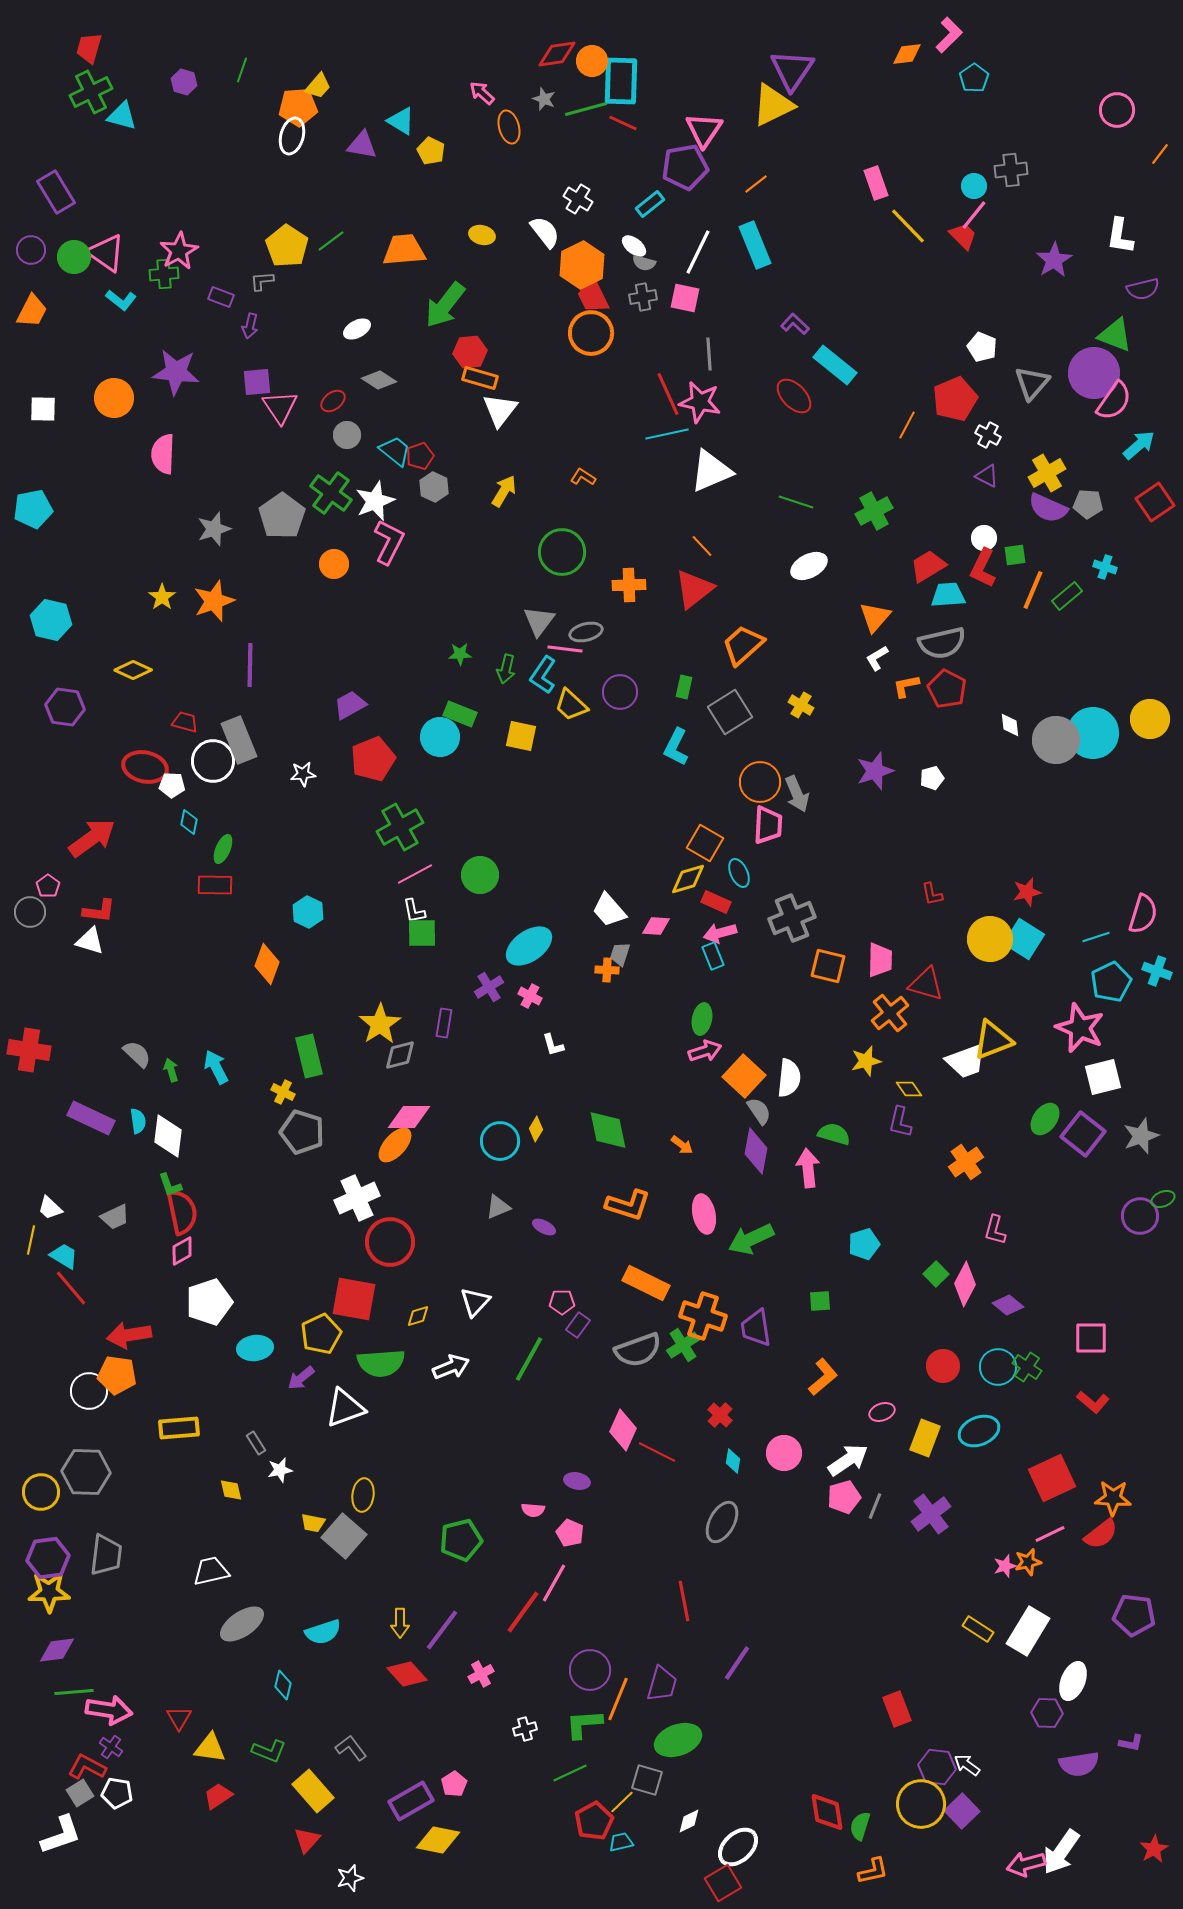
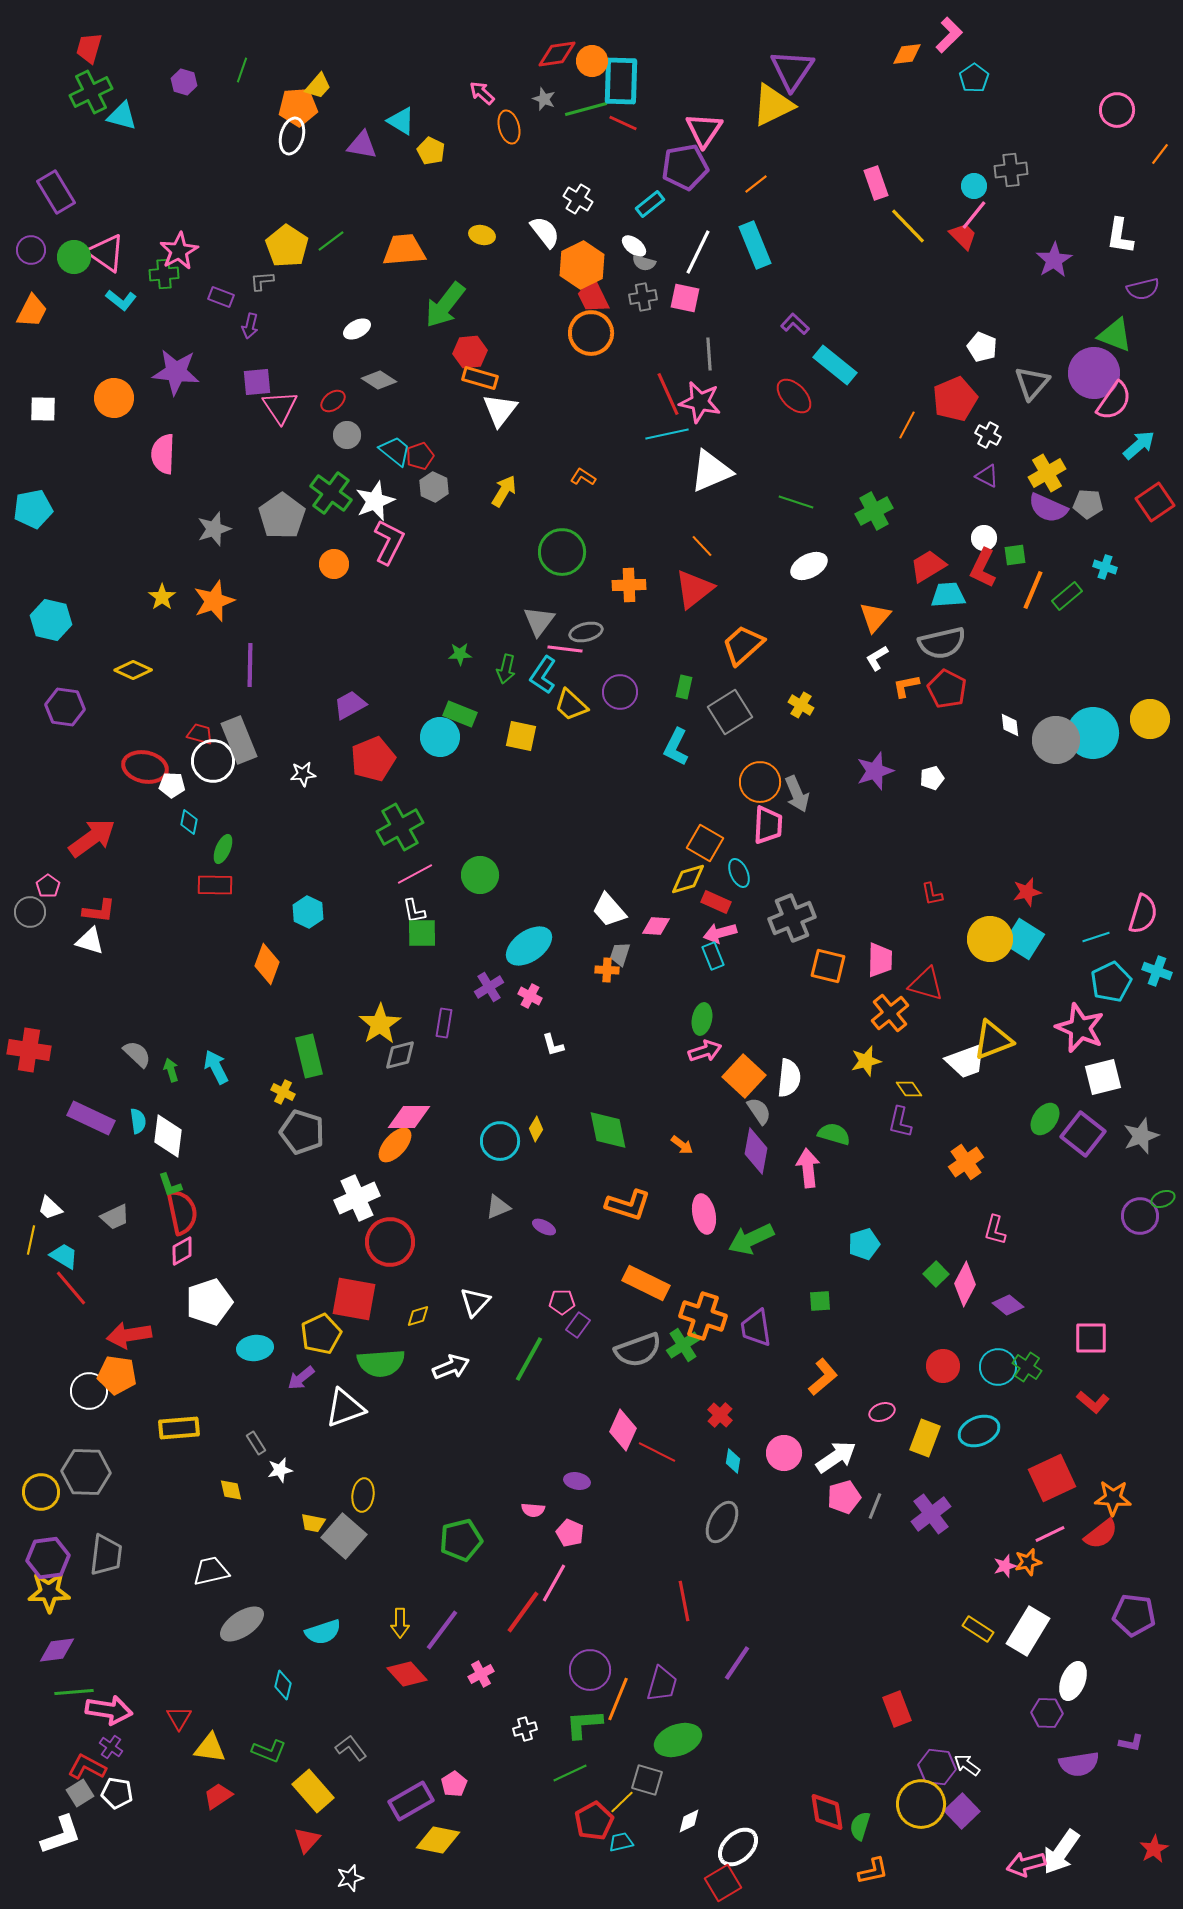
red trapezoid at (185, 722): moved 15 px right, 12 px down
white arrow at (848, 1460): moved 12 px left, 3 px up
